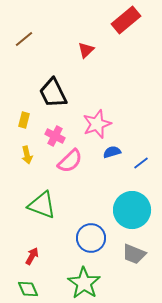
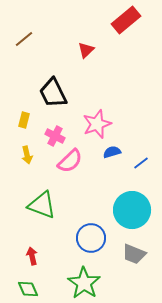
red arrow: rotated 42 degrees counterclockwise
